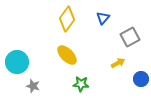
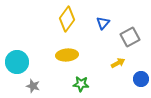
blue triangle: moved 5 px down
yellow ellipse: rotated 50 degrees counterclockwise
